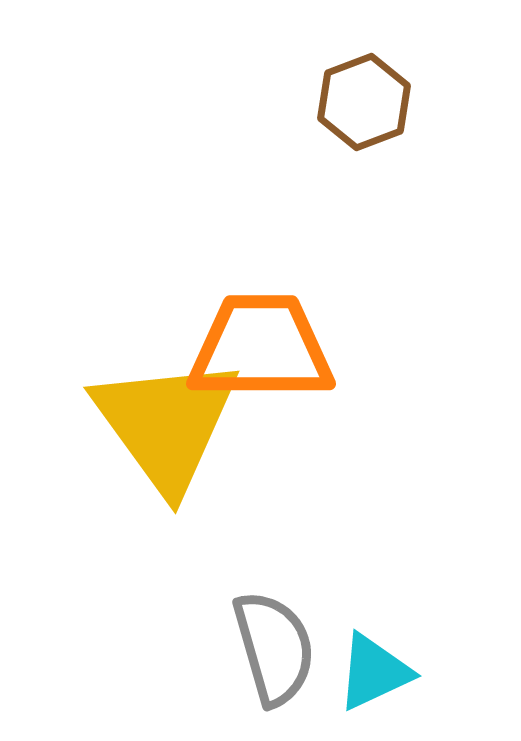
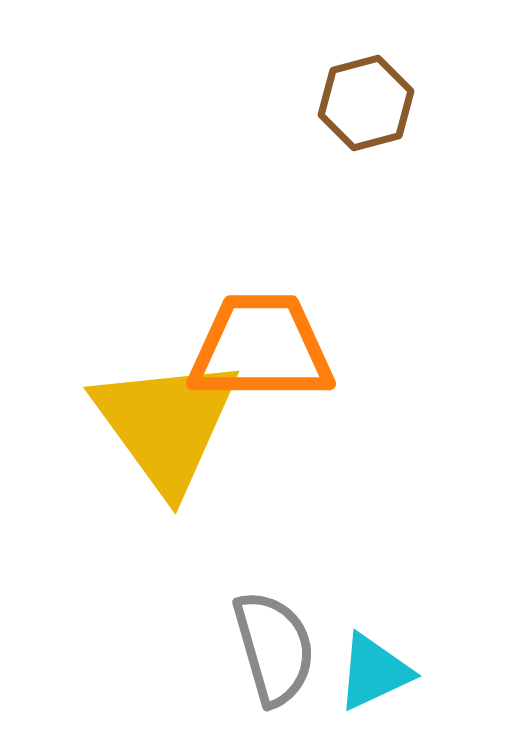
brown hexagon: moved 2 px right, 1 px down; rotated 6 degrees clockwise
